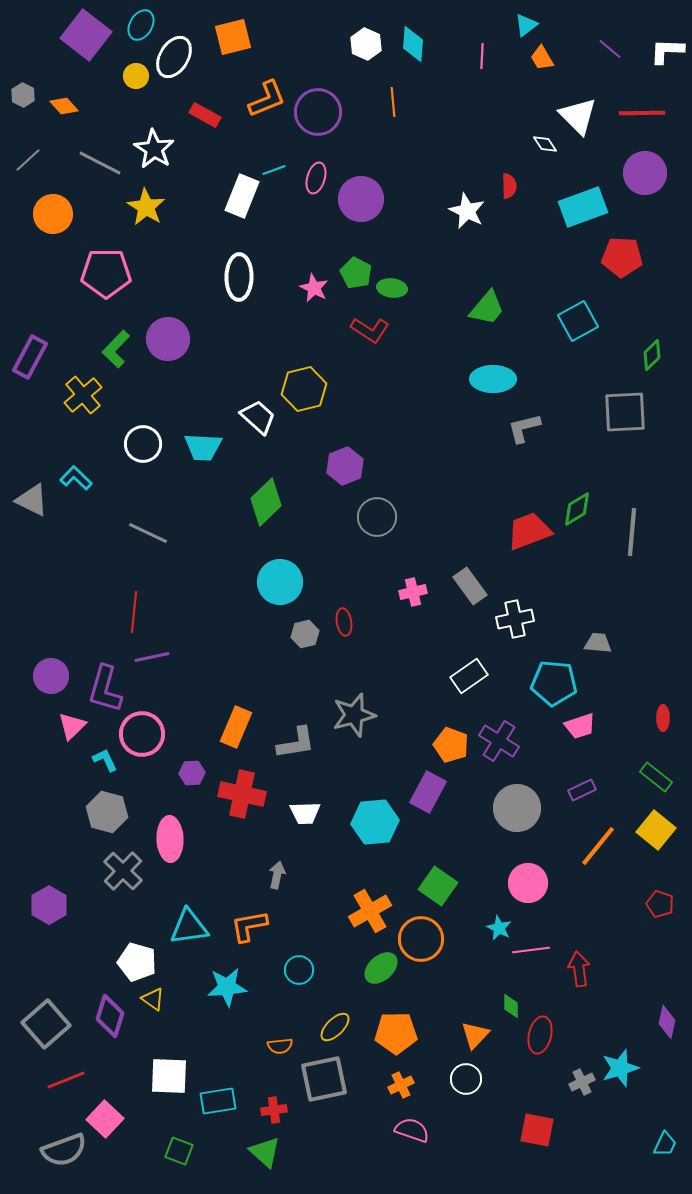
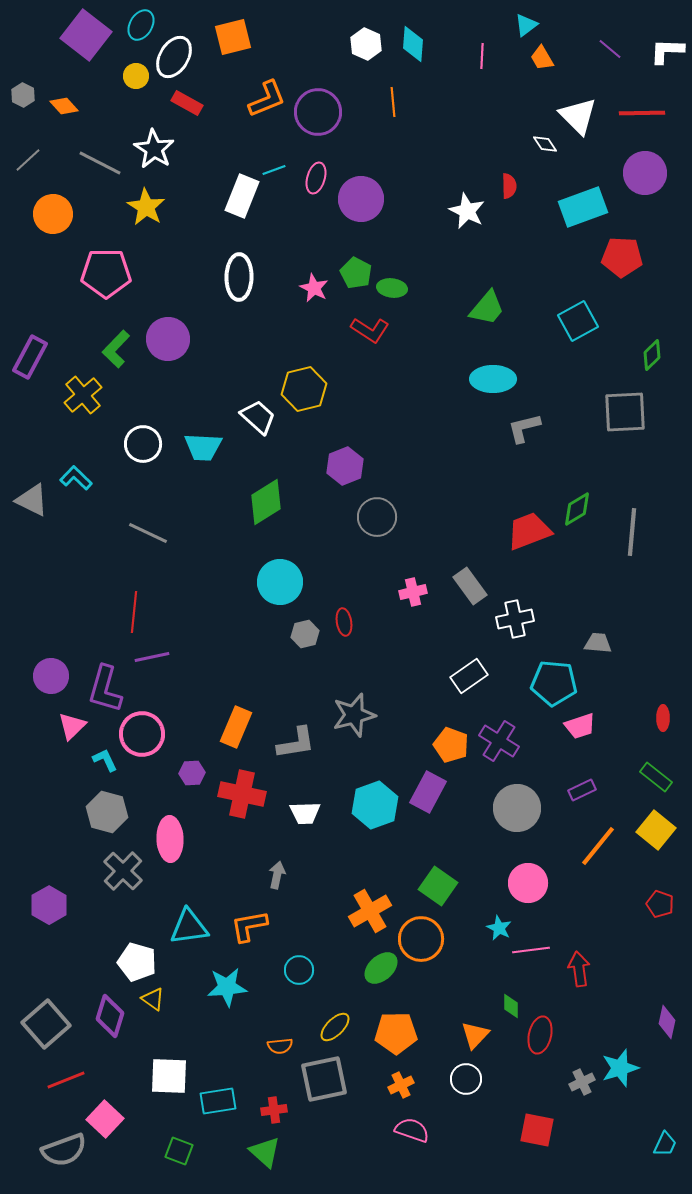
red rectangle at (205, 115): moved 18 px left, 12 px up
green diamond at (266, 502): rotated 12 degrees clockwise
cyan hexagon at (375, 822): moved 17 px up; rotated 15 degrees counterclockwise
